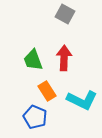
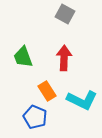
green trapezoid: moved 10 px left, 3 px up
